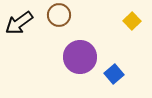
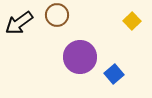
brown circle: moved 2 px left
